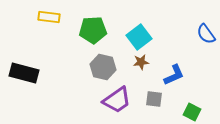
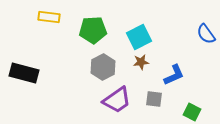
cyan square: rotated 10 degrees clockwise
gray hexagon: rotated 20 degrees clockwise
